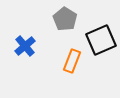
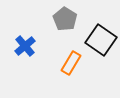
black square: rotated 32 degrees counterclockwise
orange rectangle: moved 1 px left, 2 px down; rotated 10 degrees clockwise
